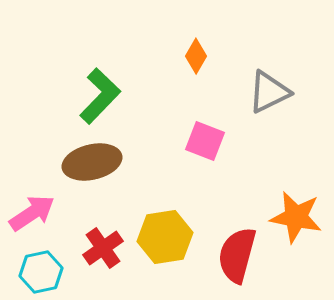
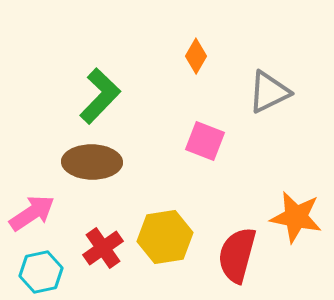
brown ellipse: rotated 14 degrees clockwise
